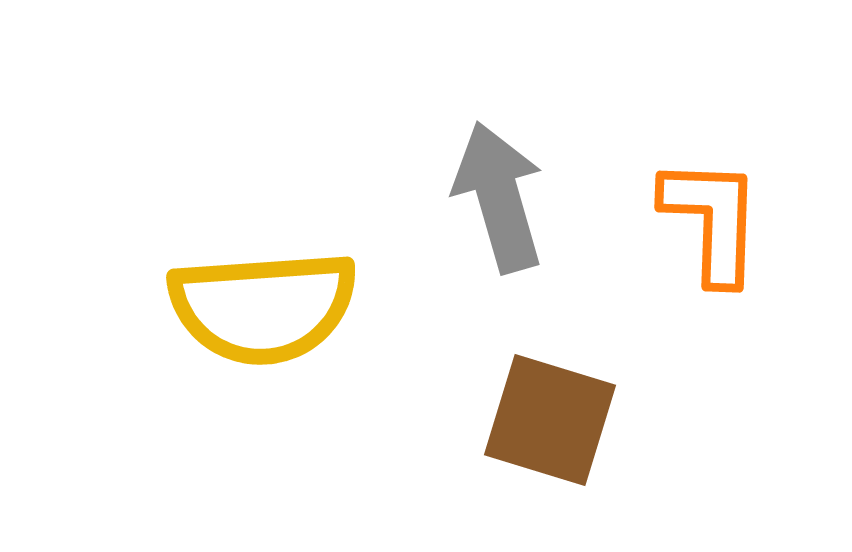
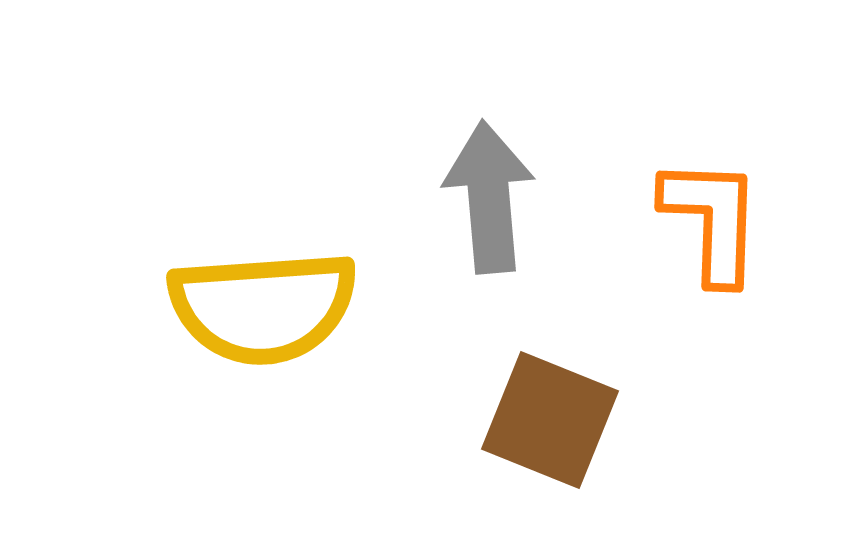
gray arrow: moved 10 px left; rotated 11 degrees clockwise
brown square: rotated 5 degrees clockwise
